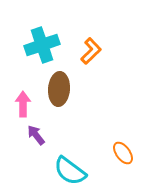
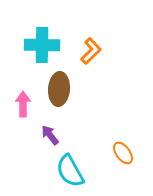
cyan cross: rotated 20 degrees clockwise
purple arrow: moved 14 px right
cyan semicircle: rotated 24 degrees clockwise
